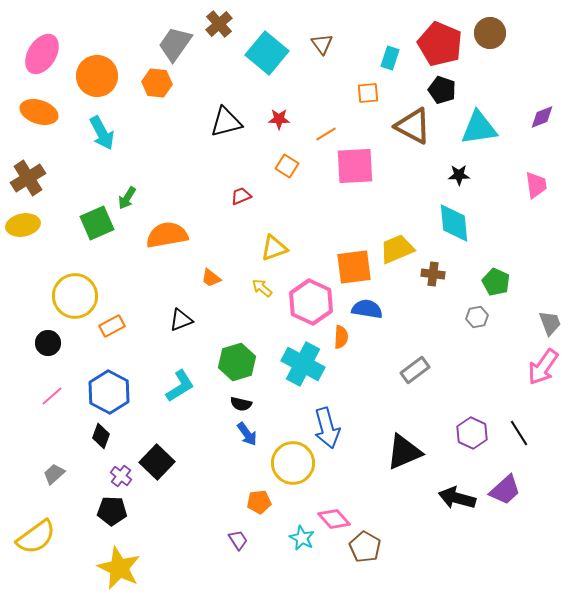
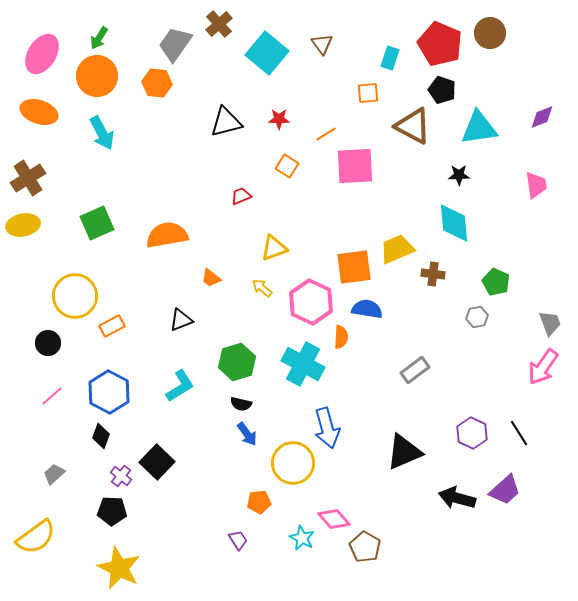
green arrow at (127, 198): moved 28 px left, 160 px up
